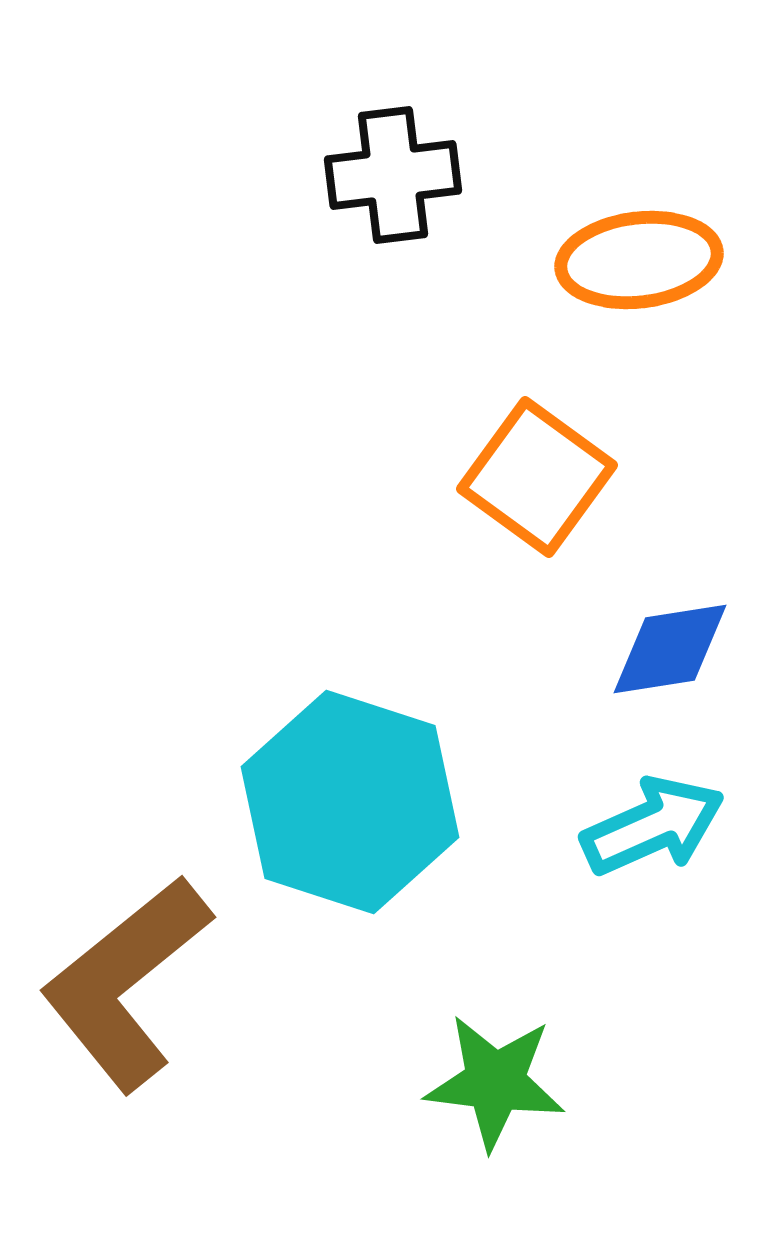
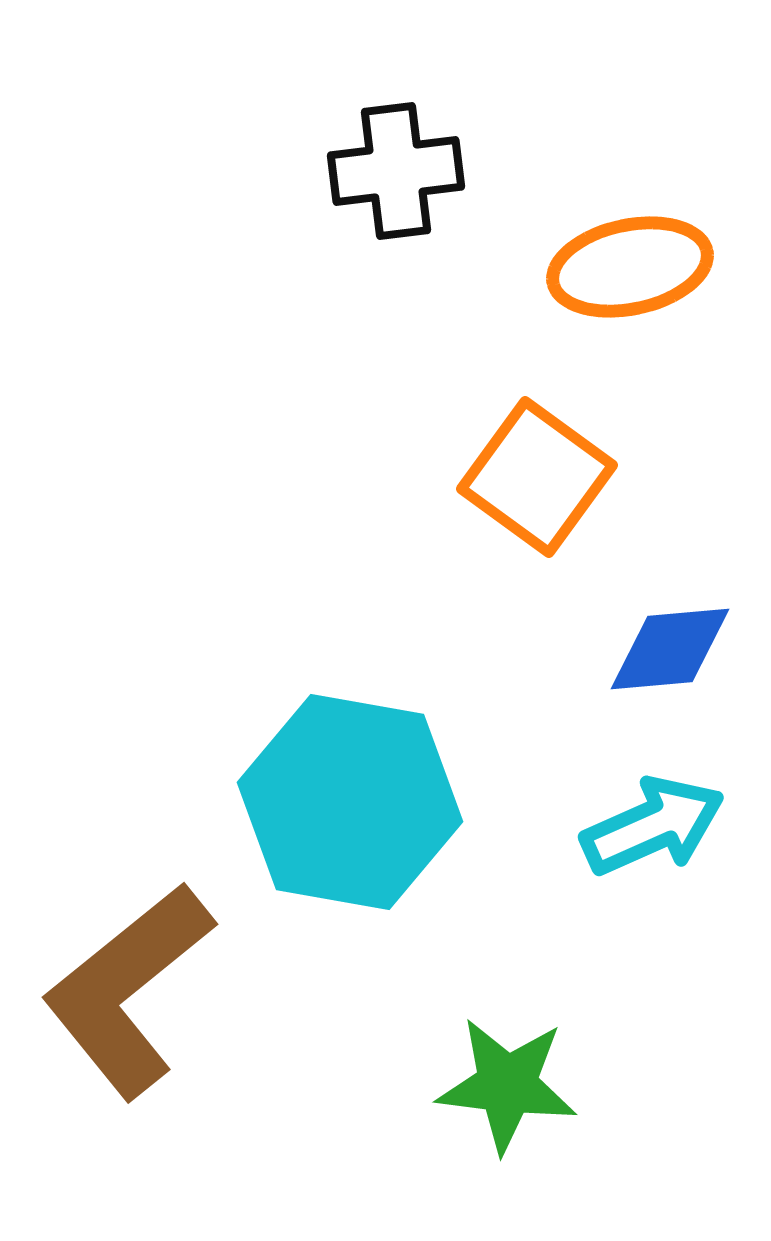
black cross: moved 3 px right, 4 px up
orange ellipse: moved 9 px left, 7 px down; rotated 5 degrees counterclockwise
blue diamond: rotated 4 degrees clockwise
cyan hexagon: rotated 8 degrees counterclockwise
brown L-shape: moved 2 px right, 7 px down
green star: moved 12 px right, 3 px down
